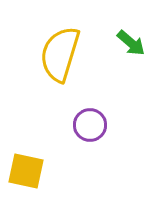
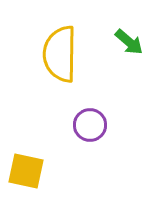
green arrow: moved 2 px left, 1 px up
yellow semicircle: rotated 16 degrees counterclockwise
